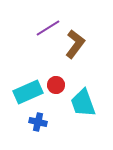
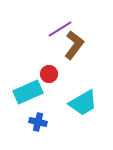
purple line: moved 12 px right, 1 px down
brown L-shape: moved 1 px left, 1 px down
red circle: moved 7 px left, 11 px up
cyan trapezoid: rotated 100 degrees counterclockwise
